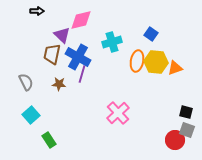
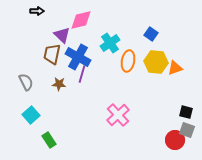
cyan cross: moved 2 px left, 1 px down; rotated 18 degrees counterclockwise
orange ellipse: moved 9 px left
pink cross: moved 2 px down
